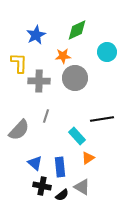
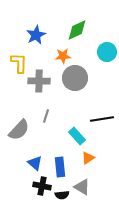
black semicircle: rotated 32 degrees clockwise
